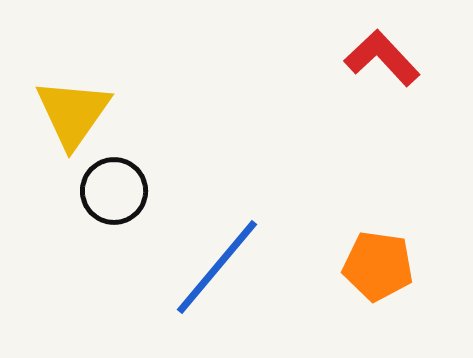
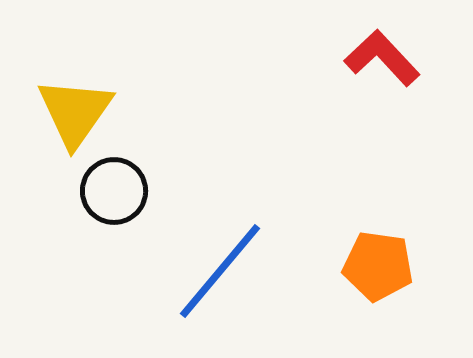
yellow triangle: moved 2 px right, 1 px up
blue line: moved 3 px right, 4 px down
